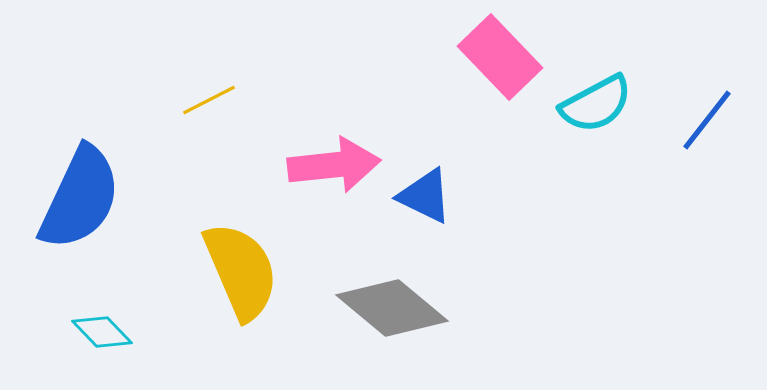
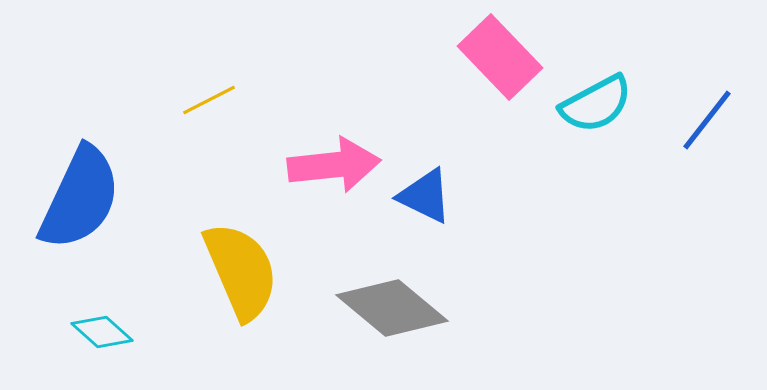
cyan diamond: rotated 4 degrees counterclockwise
